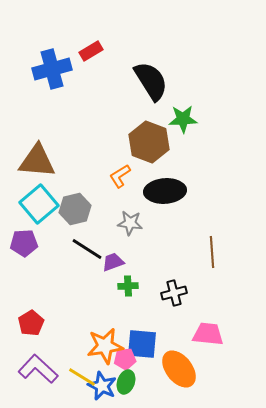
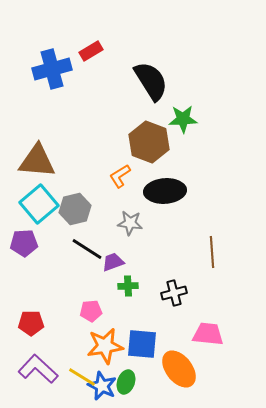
red pentagon: rotated 30 degrees clockwise
pink pentagon: moved 34 px left, 48 px up
